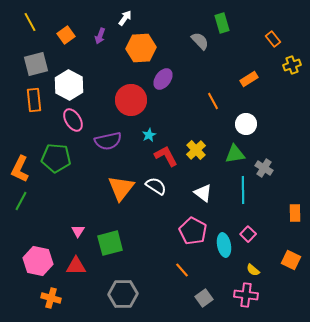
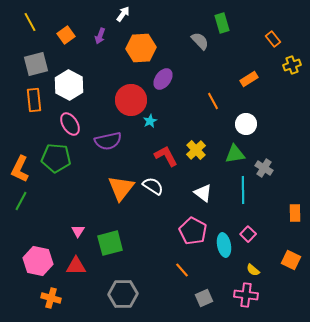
white arrow at (125, 18): moved 2 px left, 4 px up
pink ellipse at (73, 120): moved 3 px left, 4 px down
cyan star at (149, 135): moved 1 px right, 14 px up
white semicircle at (156, 186): moved 3 px left
gray square at (204, 298): rotated 12 degrees clockwise
